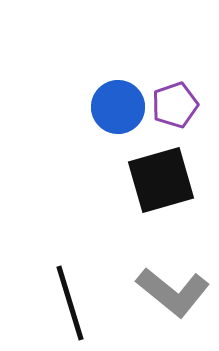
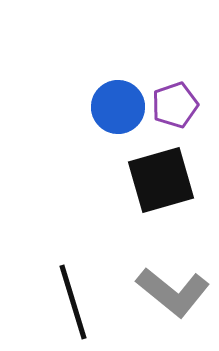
black line: moved 3 px right, 1 px up
